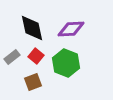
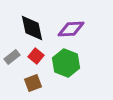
brown square: moved 1 px down
